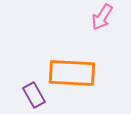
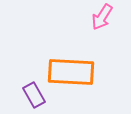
orange rectangle: moved 1 px left, 1 px up
